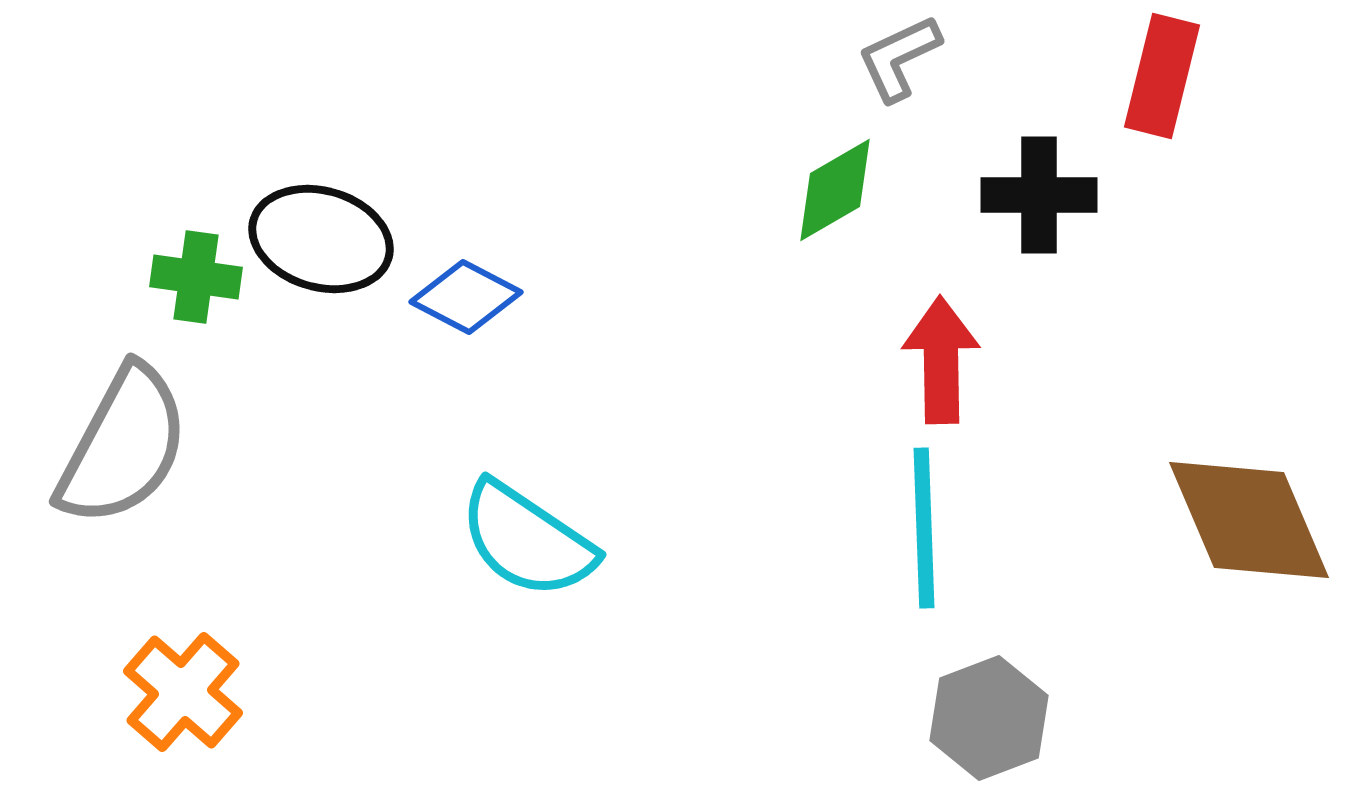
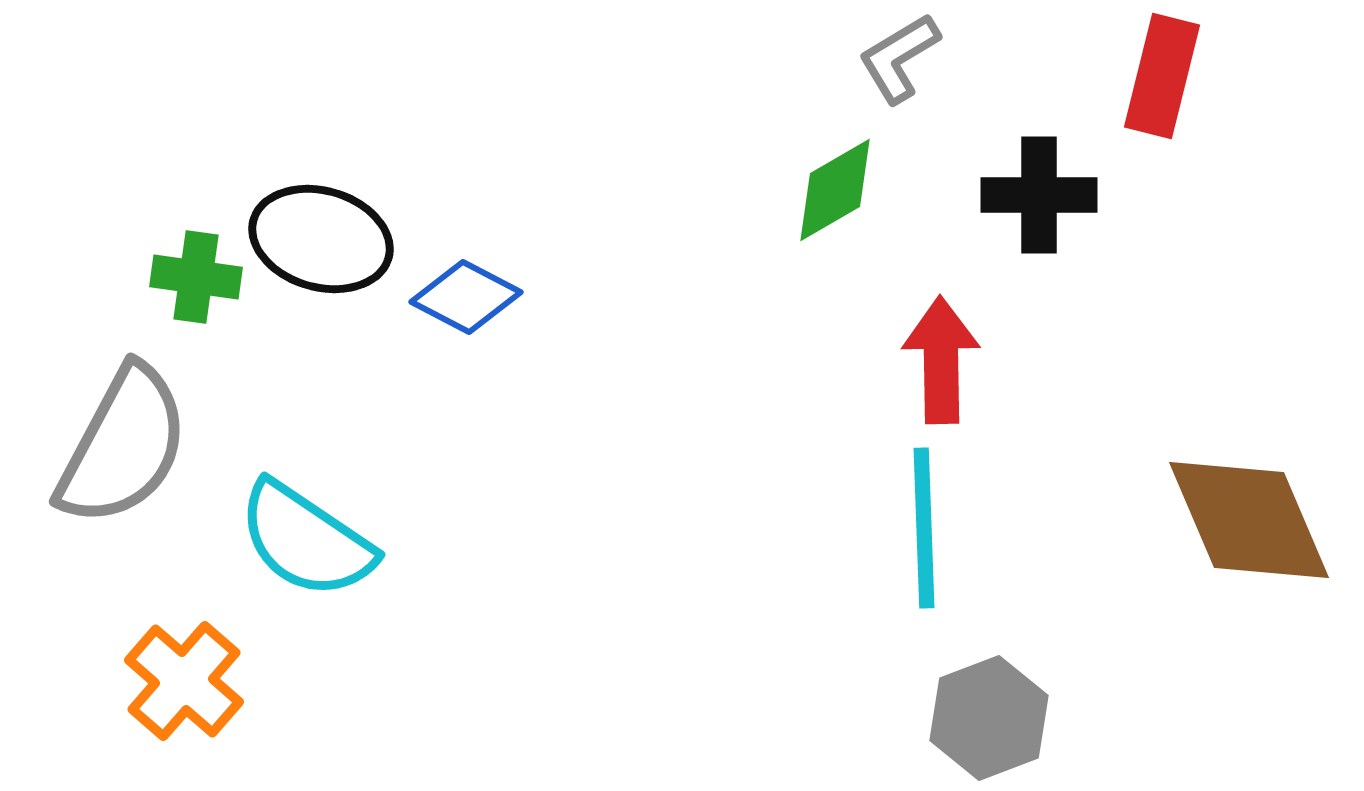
gray L-shape: rotated 6 degrees counterclockwise
cyan semicircle: moved 221 px left
orange cross: moved 1 px right, 11 px up
